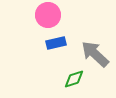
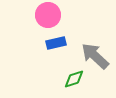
gray arrow: moved 2 px down
